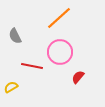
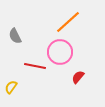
orange line: moved 9 px right, 4 px down
red line: moved 3 px right
yellow semicircle: rotated 24 degrees counterclockwise
